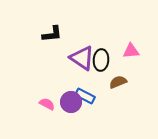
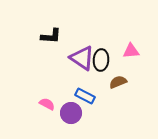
black L-shape: moved 1 px left, 2 px down; rotated 10 degrees clockwise
purple circle: moved 11 px down
